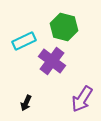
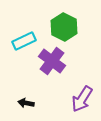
green hexagon: rotated 12 degrees clockwise
black arrow: rotated 77 degrees clockwise
